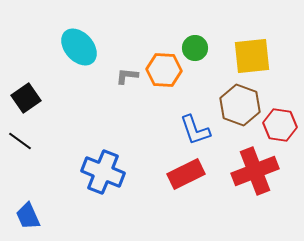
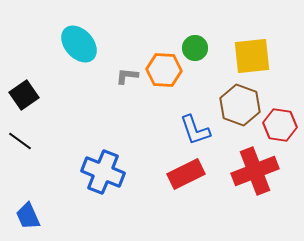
cyan ellipse: moved 3 px up
black square: moved 2 px left, 3 px up
